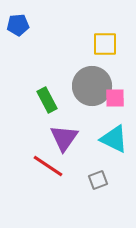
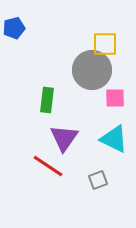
blue pentagon: moved 4 px left, 3 px down; rotated 10 degrees counterclockwise
gray circle: moved 16 px up
green rectangle: rotated 35 degrees clockwise
